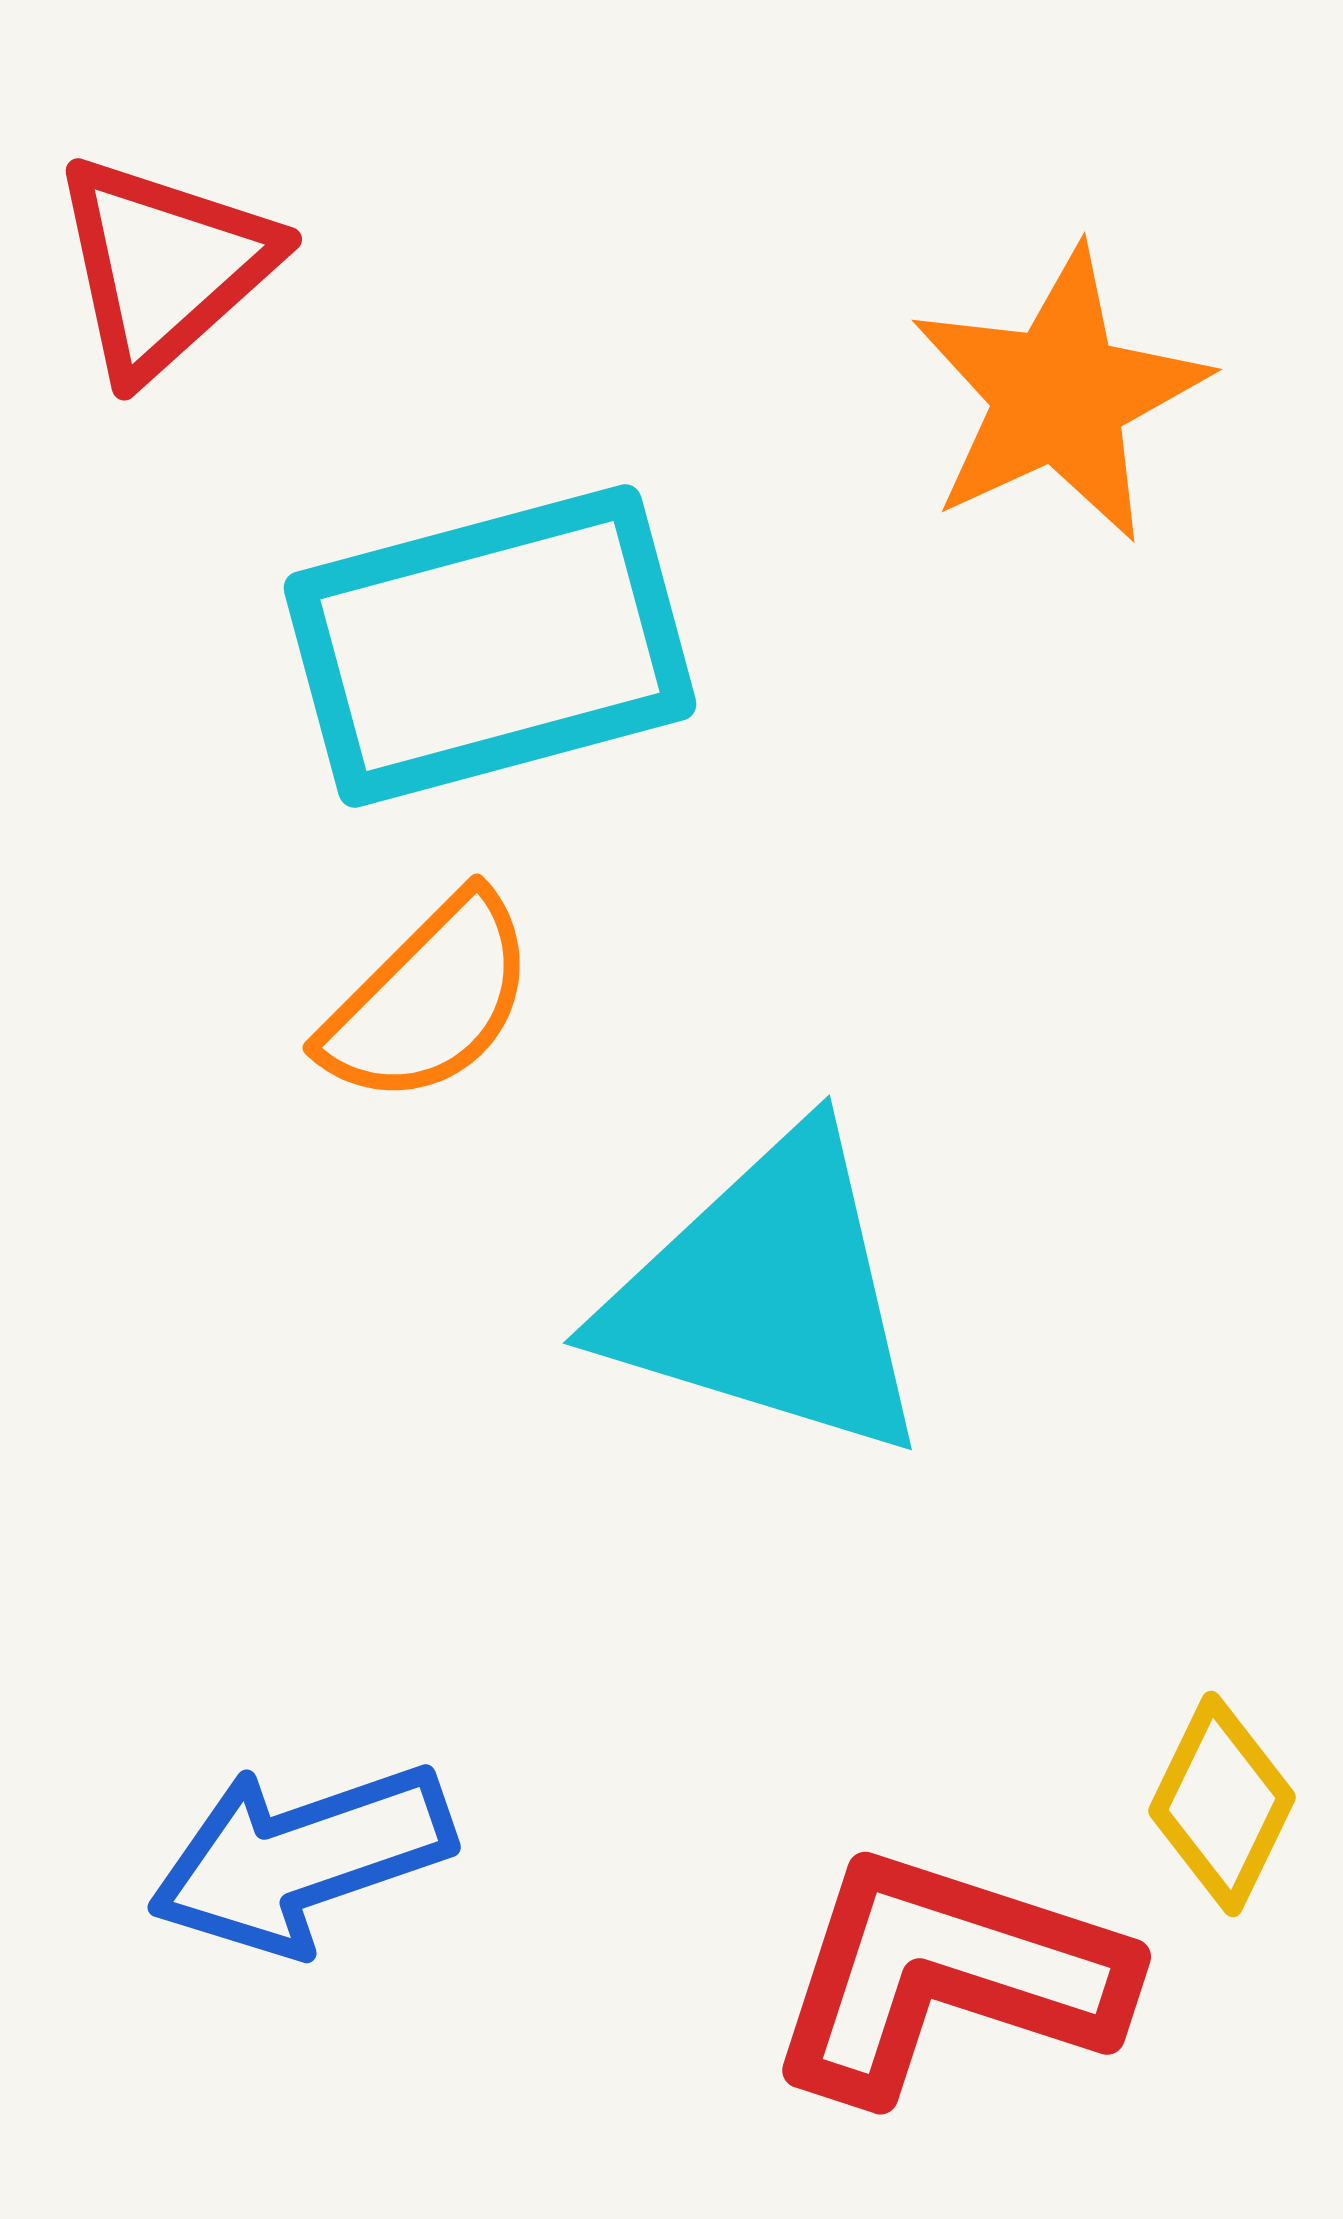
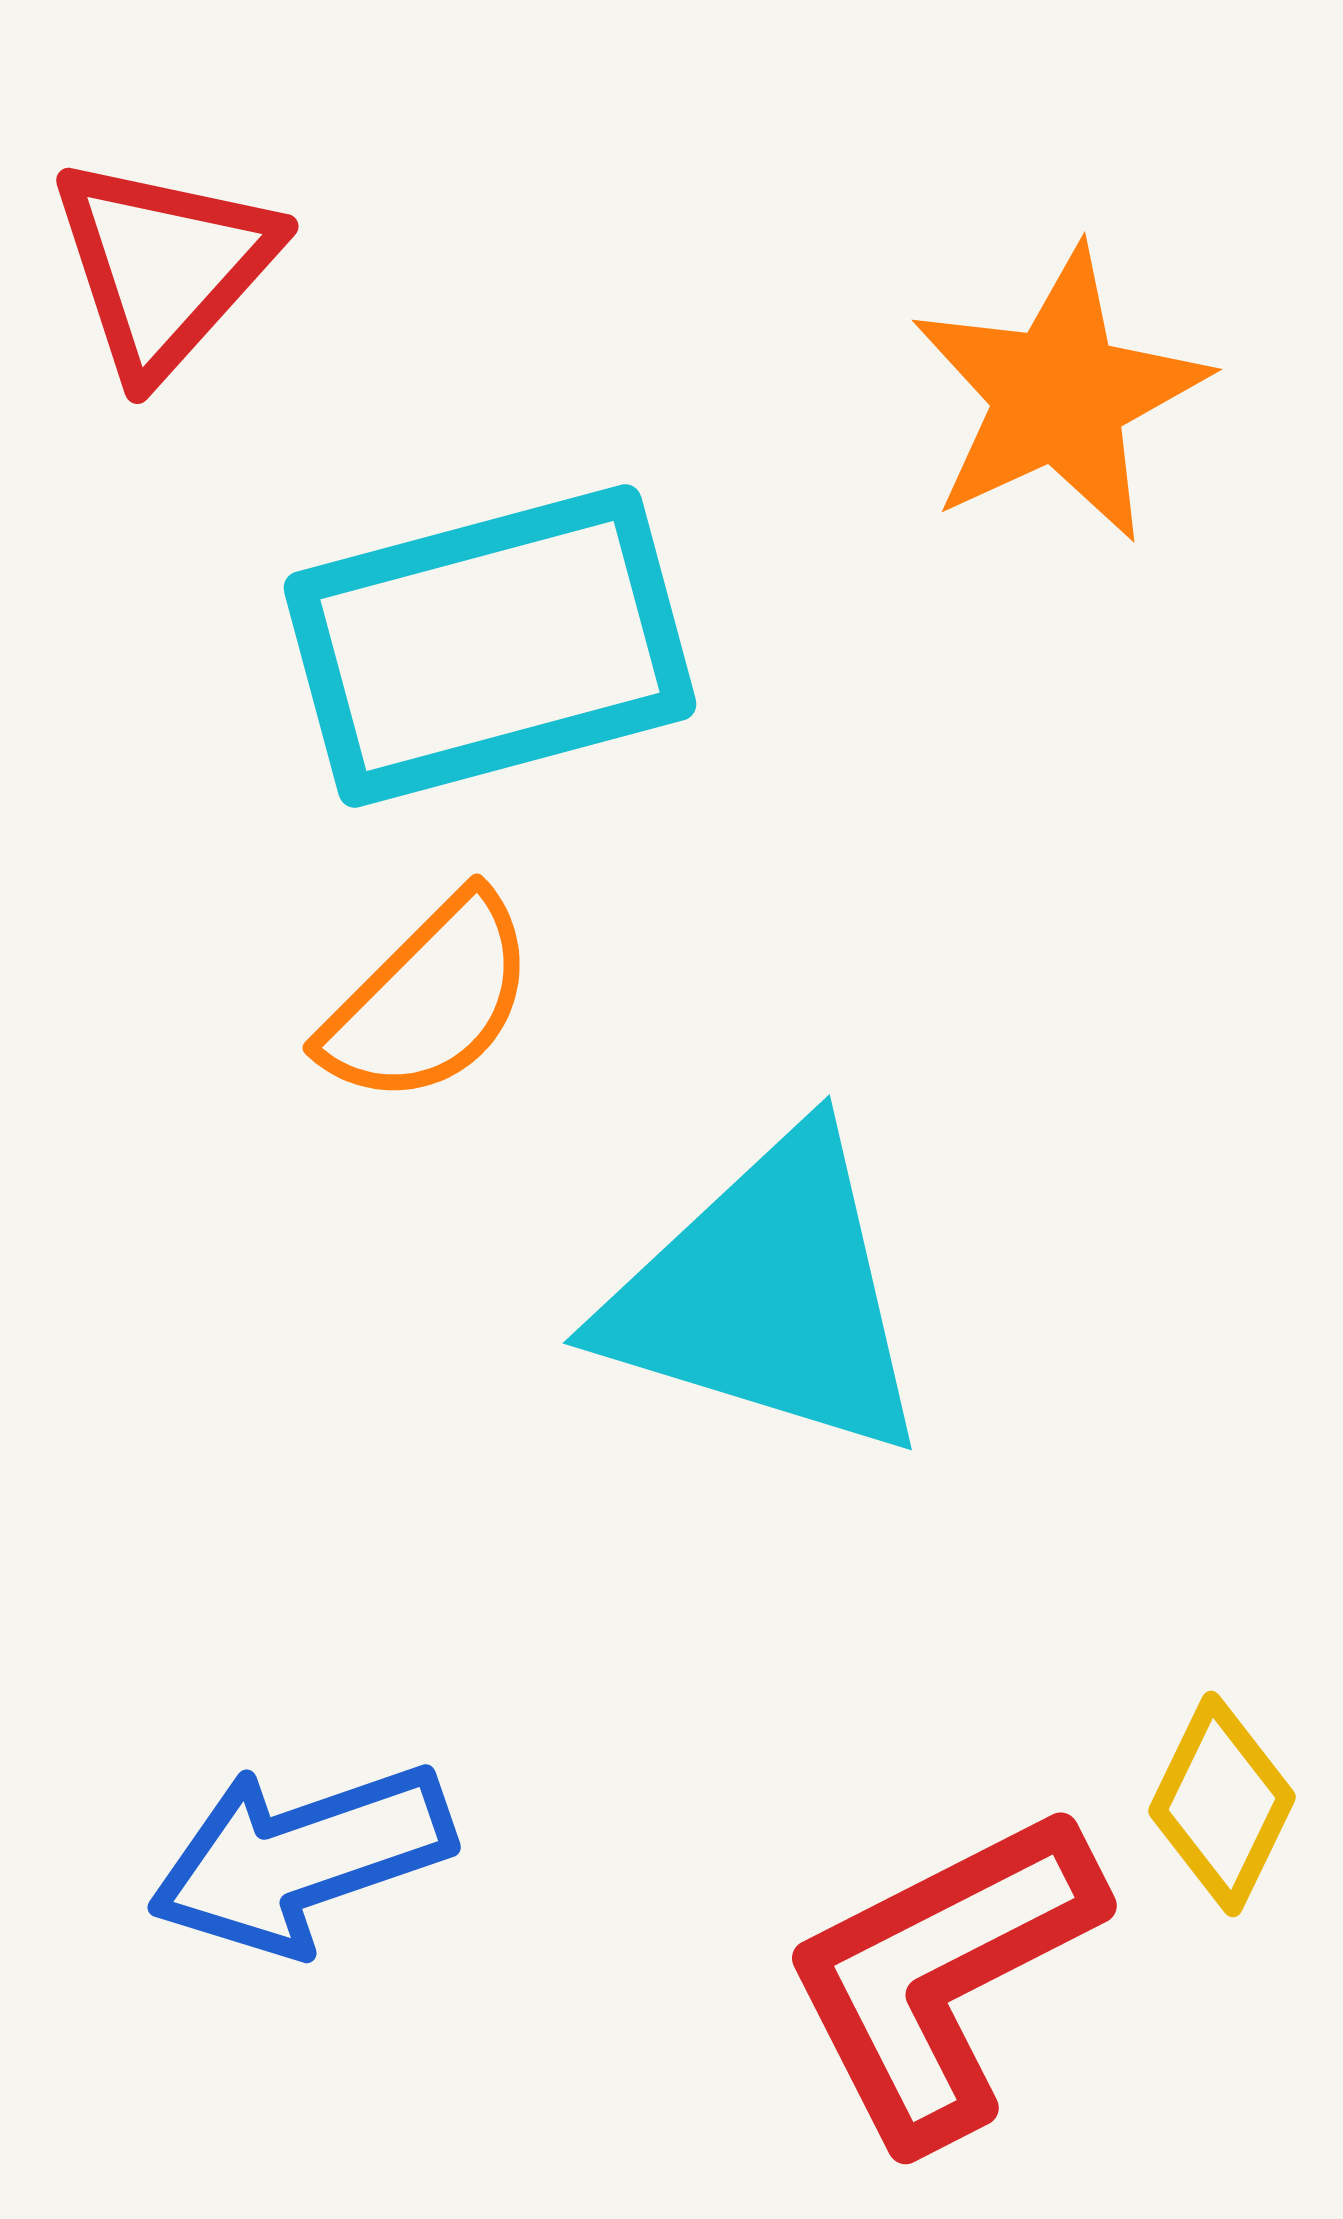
red triangle: rotated 6 degrees counterclockwise
red L-shape: moved 5 px left; rotated 45 degrees counterclockwise
